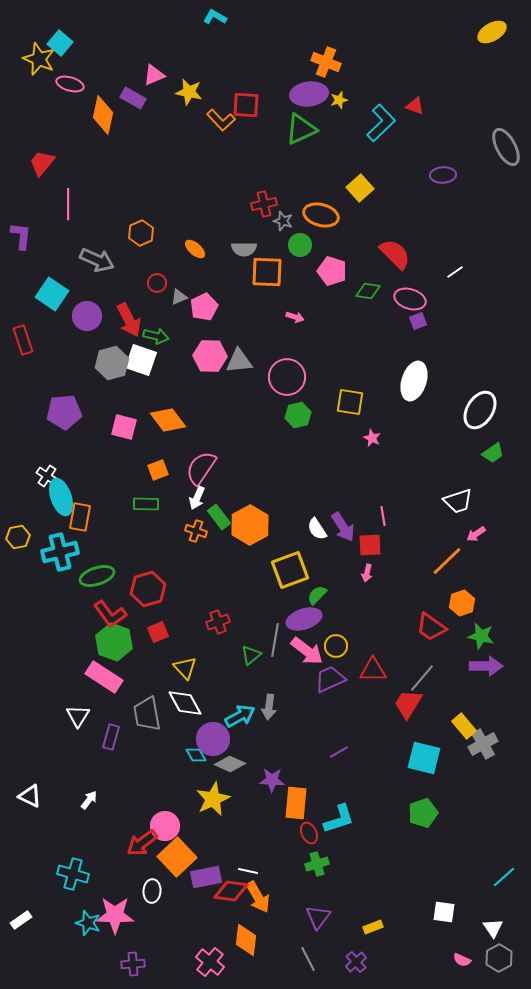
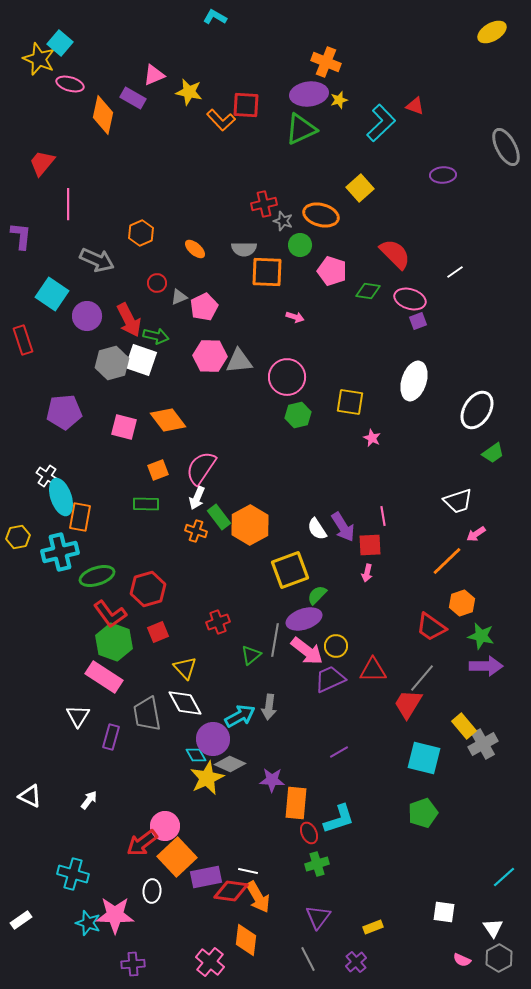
white ellipse at (480, 410): moved 3 px left
yellow star at (213, 799): moved 6 px left, 21 px up
